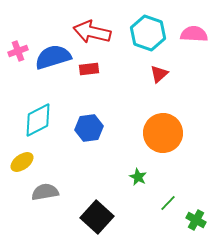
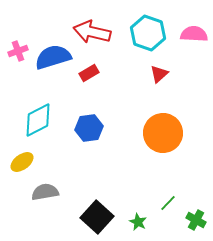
red rectangle: moved 4 px down; rotated 24 degrees counterclockwise
green star: moved 45 px down
